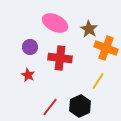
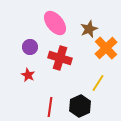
pink ellipse: rotated 25 degrees clockwise
brown star: rotated 18 degrees clockwise
orange cross: rotated 25 degrees clockwise
red cross: rotated 10 degrees clockwise
yellow line: moved 2 px down
red line: rotated 30 degrees counterclockwise
